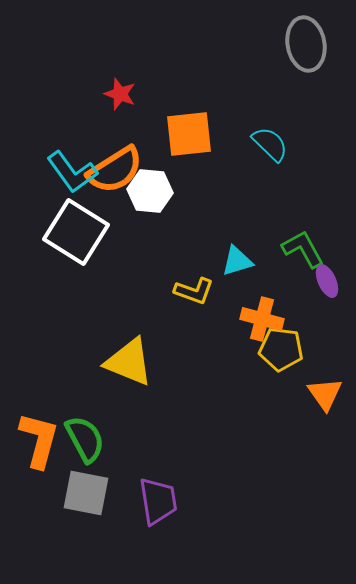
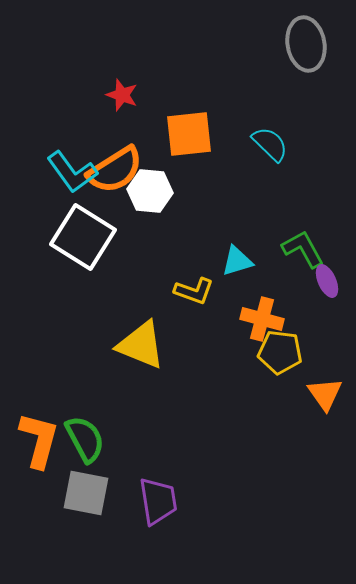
red star: moved 2 px right, 1 px down
white square: moved 7 px right, 5 px down
yellow pentagon: moved 1 px left, 3 px down
yellow triangle: moved 12 px right, 17 px up
